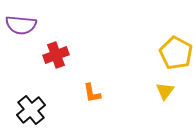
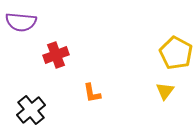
purple semicircle: moved 3 px up
